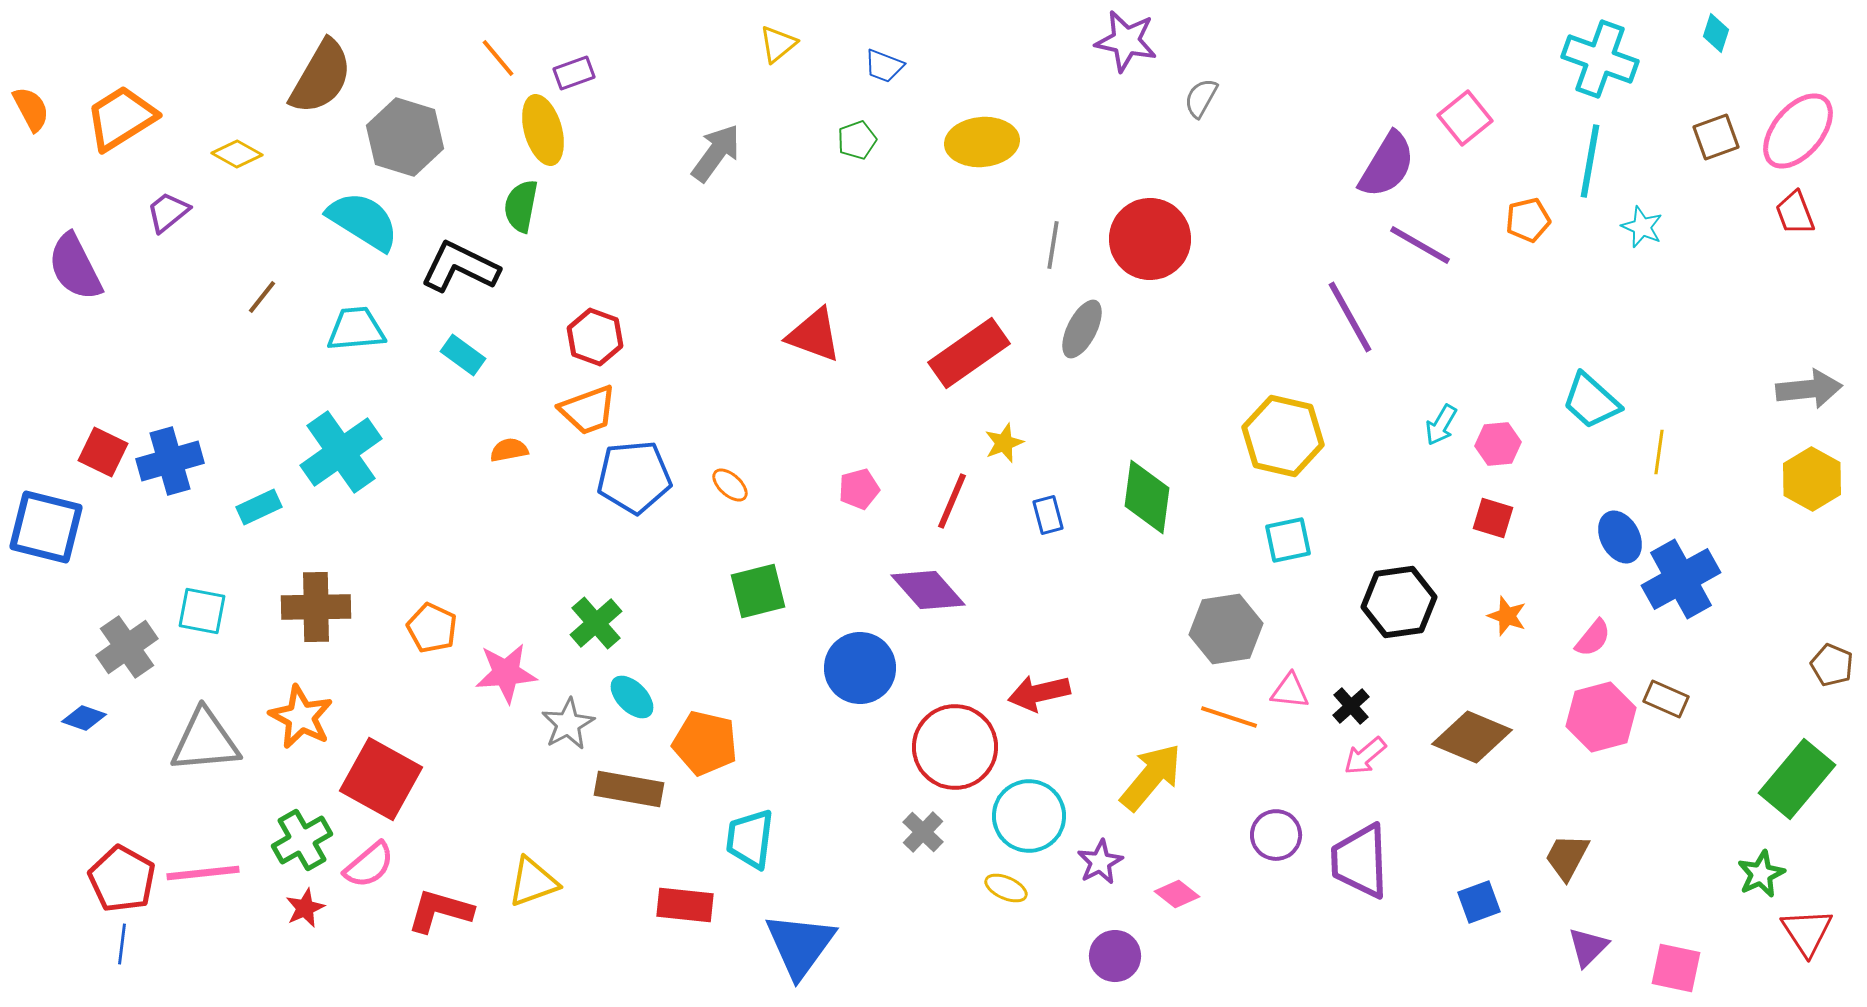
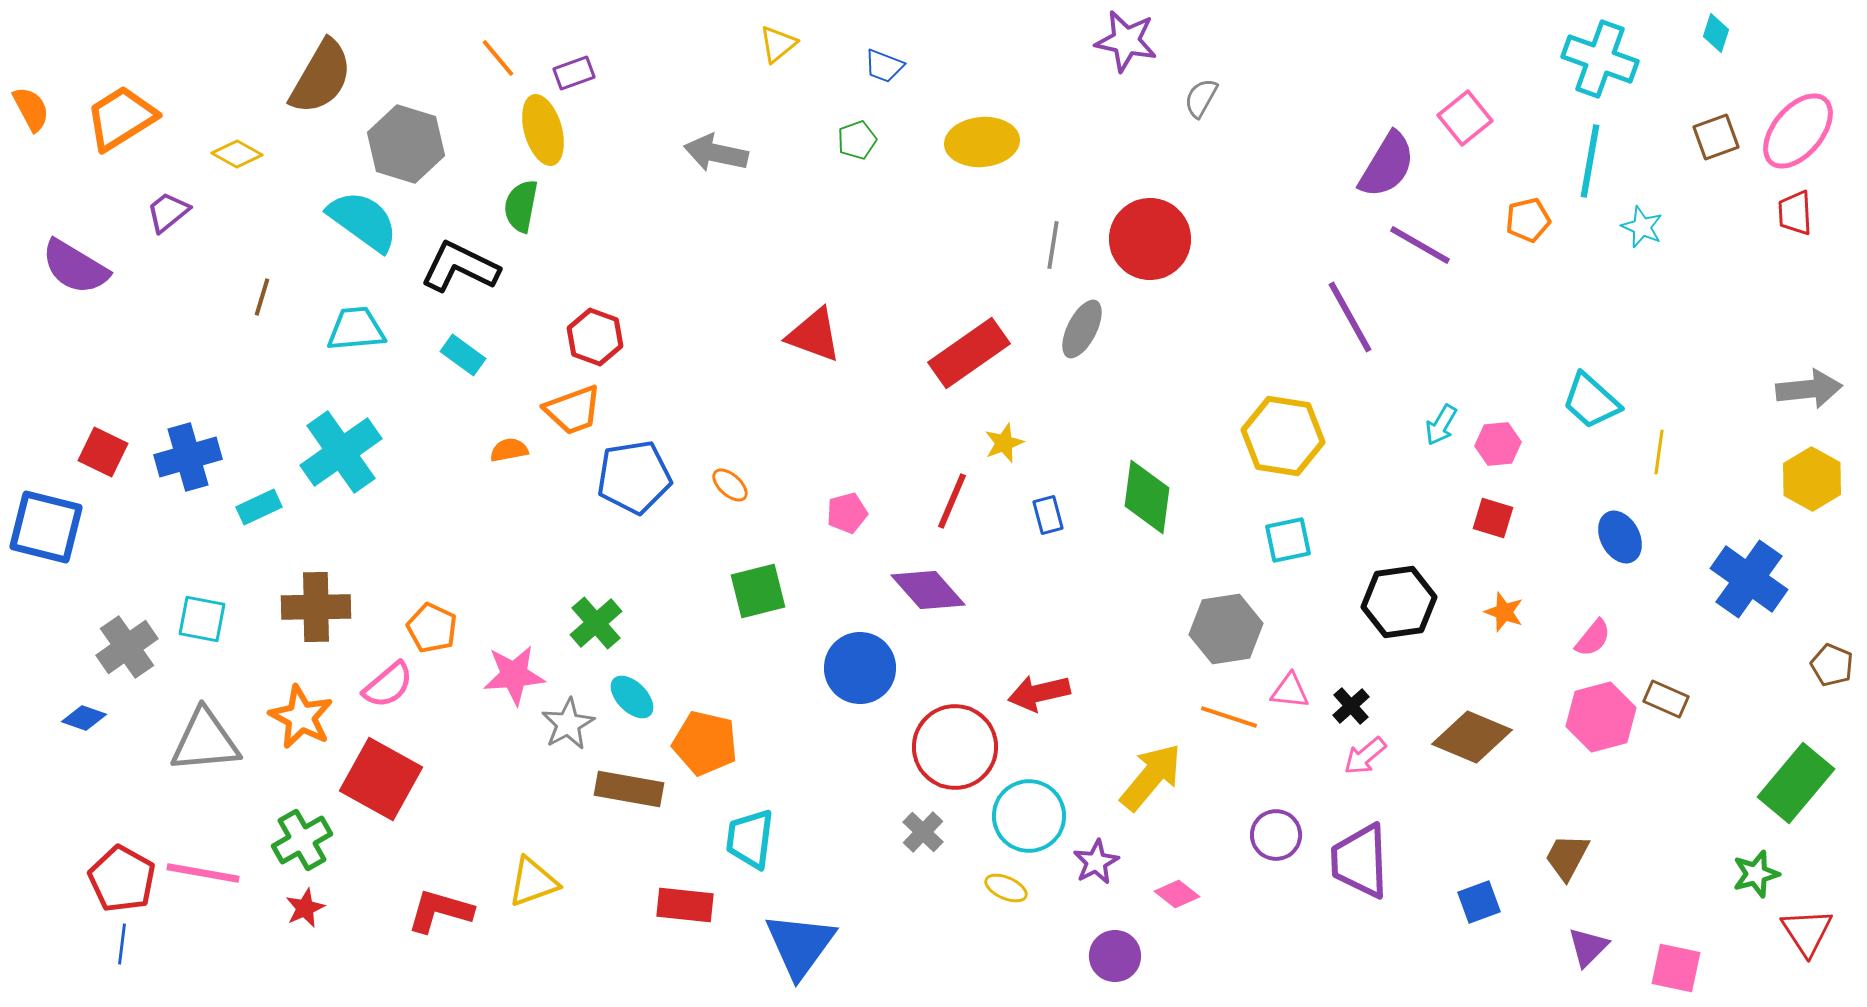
gray hexagon at (405, 137): moved 1 px right, 7 px down
gray arrow at (716, 153): rotated 114 degrees counterclockwise
red trapezoid at (1795, 213): rotated 18 degrees clockwise
cyan semicircle at (363, 221): rotated 4 degrees clockwise
purple semicircle at (75, 267): rotated 32 degrees counterclockwise
brown line at (262, 297): rotated 21 degrees counterclockwise
orange trapezoid at (588, 410): moved 15 px left
yellow hexagon at (1283, 436): rotated 4 degrees counterclockwise
blue cross at (170, 461): moved 18 px right, 4 px up
blue pentagon at (634, 477): rotated 4 degrees counterclockwise
pink pentagon at (859, 489): moved 12 px left, 24 px down
blue cross at (1681, 579): moved 68 px right; rotated 26 degrees counterclockwise
cyan square at (202, 611): moved 8 px down
orange star at (1507, 616): moved 3 px left, 4 px up
pink star at (506, 673): moved 8 px right, 2 px down
green rectangle at (1797, 779): moved 1 px left, 4 px down
purple star at (1100, 862): moved 4 px left
pink semicircle at (369, 865): moved 19 px right, 180 px up
pink line at (203, 873): rotated 16 degrees clockwise
green star at (1761, 874): moved 5 px left; rotated 9 degrees clockwise
